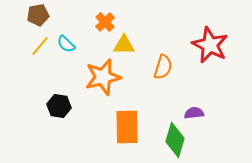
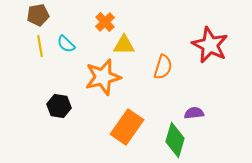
yellow line: rotated 50 degrees counterclockwise
orange rectangle: rotated 36 degrees clockwise
